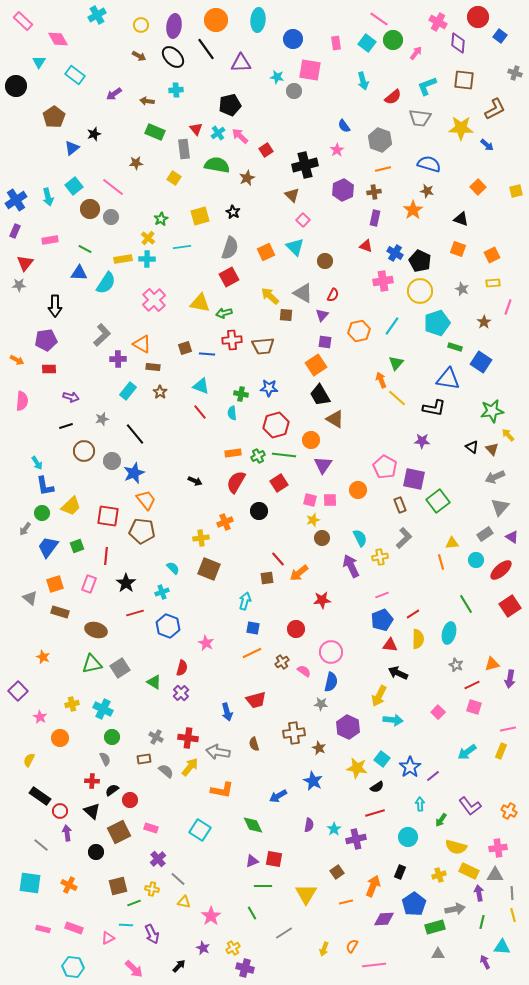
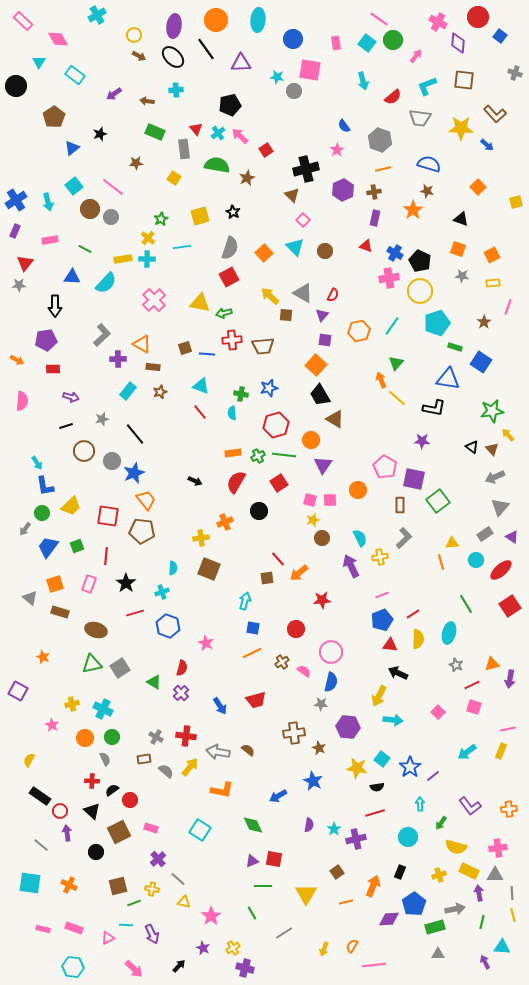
yellow circle at (141, 25): moved 7 px left, 10 px down
pink arrow at (416, 53): moved 3 px down
brown L-shape at (495, 109): moved 5 px down; rotated 75 degrees clockwise
black star at (94, 134): moved 6 px right
black cross at (305, 165): moved 1 px right, 4 px down
yellow square at (516, 191): moved 11 px down
cyan arrow at (48, 197): moved 5 px down
orange square at (266, 252): moved 2 px left, 1 px down; rotated 18 degrees counterclockwise
brown circle at (325, 261): moved 10 px up
blue triangle at (79, 273): moved 7 px left, 4 px down
pink cross at (383, 281): moved 6 px right, 3 px up
cyan semicircle at (106, 283): rotated 10 degrees clockwise
gray star at (462, 289): moved 13 px up; rotated 16 degrees counterclockwise
purple square at (325, 342): moved 2 px up
orange square at (316, 365): rotated 15 degrees counterclockwise
red rectangle at (49, 369): moved 4 px right
blue star at (269, 388): rotated 18 degrees counterclockwise
brown star at (160, 392): rotated 16 degrees clockwise
brown rectangle at (400, 505): rotated 21 degrees clockwise
cyan semicircle at (173, 568): rotated 48 degrees clockwise
purple square at (18, 691): rotated 18 degrees counterclockwise
blue arrow at (227, 712): moved 7 px left, 6 px up; rotated 18 degrees counterclockwise
pink star at (40, 717): moved 12 px right, 8 px down
purple hexagon at (348, 727): rotated 20 degrees counterclockwise
orange circle at (60, 738): moved 25 px right
red cross at (188, 738): moved 2 px left, 2 px up
brown semicircle at (254, 744): moved 6 px left, 6 px down; rotated 144 degrees clockwise
black semicircle at (377, 787): rotated 24 degrees clockwise
orange cross at (509, 811): moved 2 px up; rotated 35 degrees counterclockwise
green arrow at (441, 820): moved 3 px down
purple diamond at (384, 919): moved 5 px right
